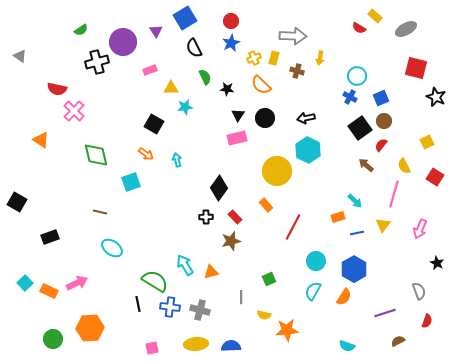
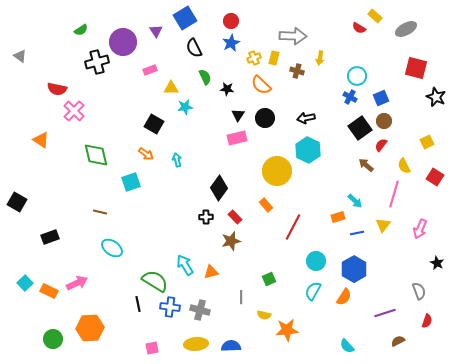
cyan semicircle at (347, 346): rotated 28 degrees clockwise
